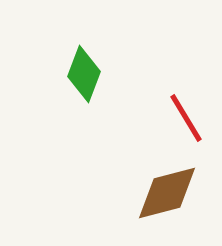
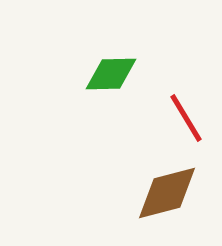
green diamond: moved 27 px right; rotated 68 degrees clockwise
